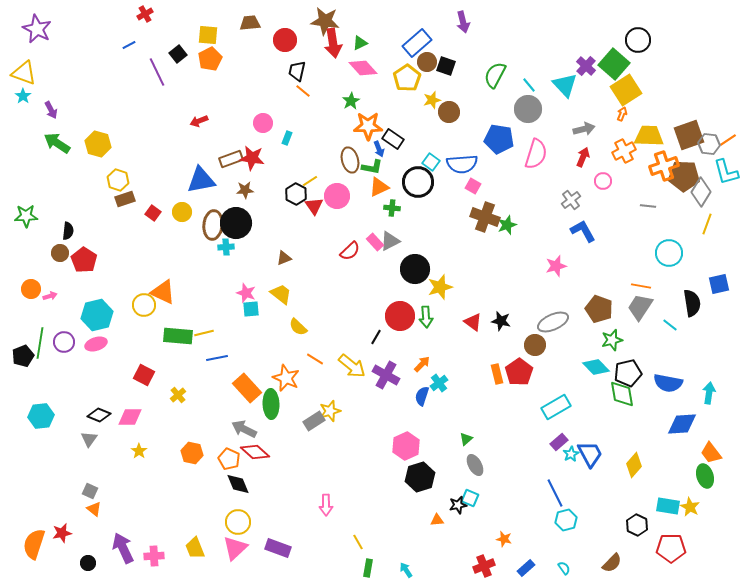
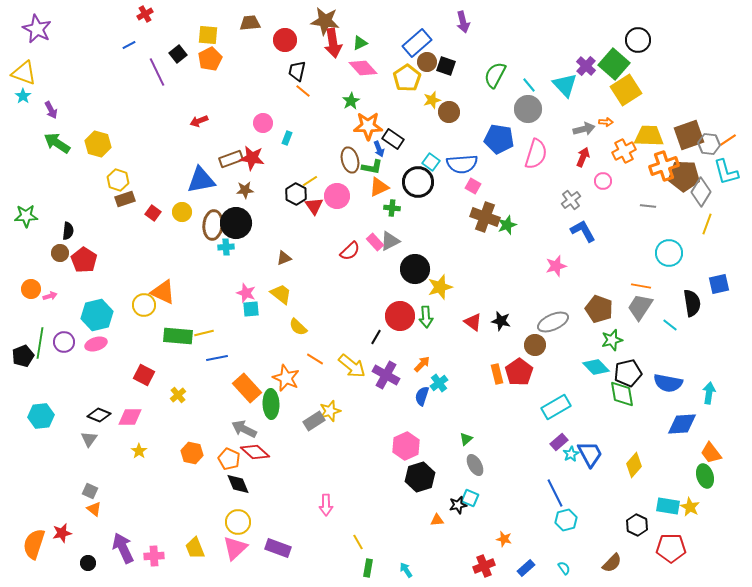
orange arrow at (622, 114): moved 16 px left, 8 px down; rotated 72 degrees clockwise
